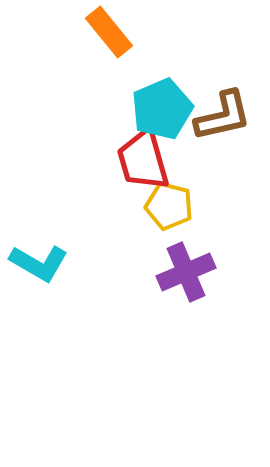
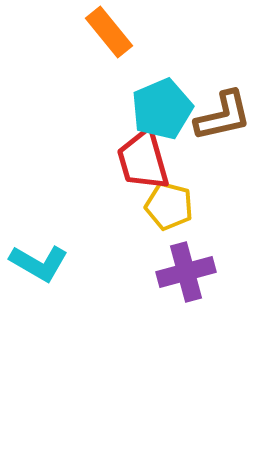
purple cross: rotated 8 degrees clockwise
